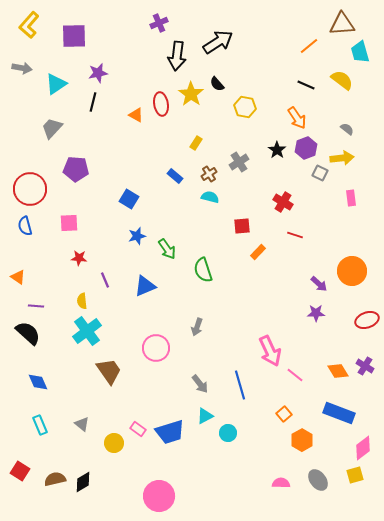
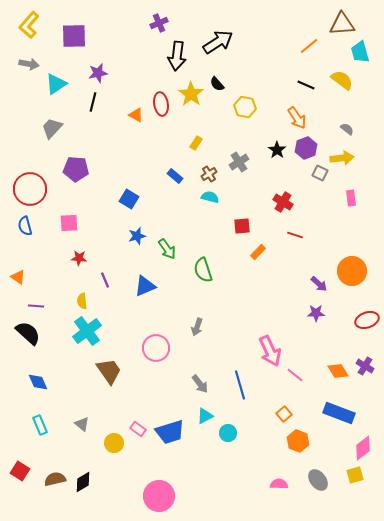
gray arrow at (22, 68): moved 7 px right, 4 px up
orange hexagon at (302, 440): moved 4 px left, 1 px down; rotated 10 degrees counterclockwise
pink semicircle at (281, 483): moved 2 px left, 1 px down
